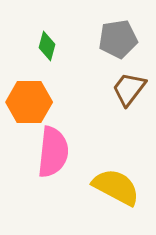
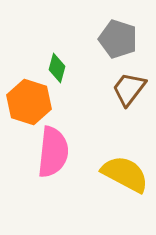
gray pentagon: rotated 27 degrees clockwise
green diamond: moved 10 px right, 22 px down
orange hexagon: rotated 18 degrees clockwise
yellow semicircle: moved 9 px right, 13 px up
